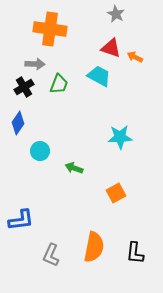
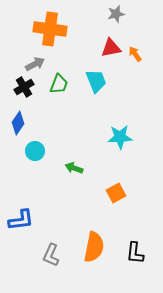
gray star: rotated 30 degrees clockwise
red triangle: rotated 30 degrees counterclockwise
orange arrow: moved 3 px up; rotated 28 degrees clockwise
gray arrow: rotated 30 degrees counterclockwise
cyan trapezoid: moved 3 px left, 5 px down; rotated 40 degrees clockwise
cyan circle: moved 5 px left
